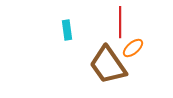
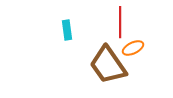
orange ellipse: rotated 15 degrees clockwise
